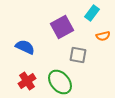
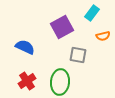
green ellipse: rotated 45 degrees clockwise
